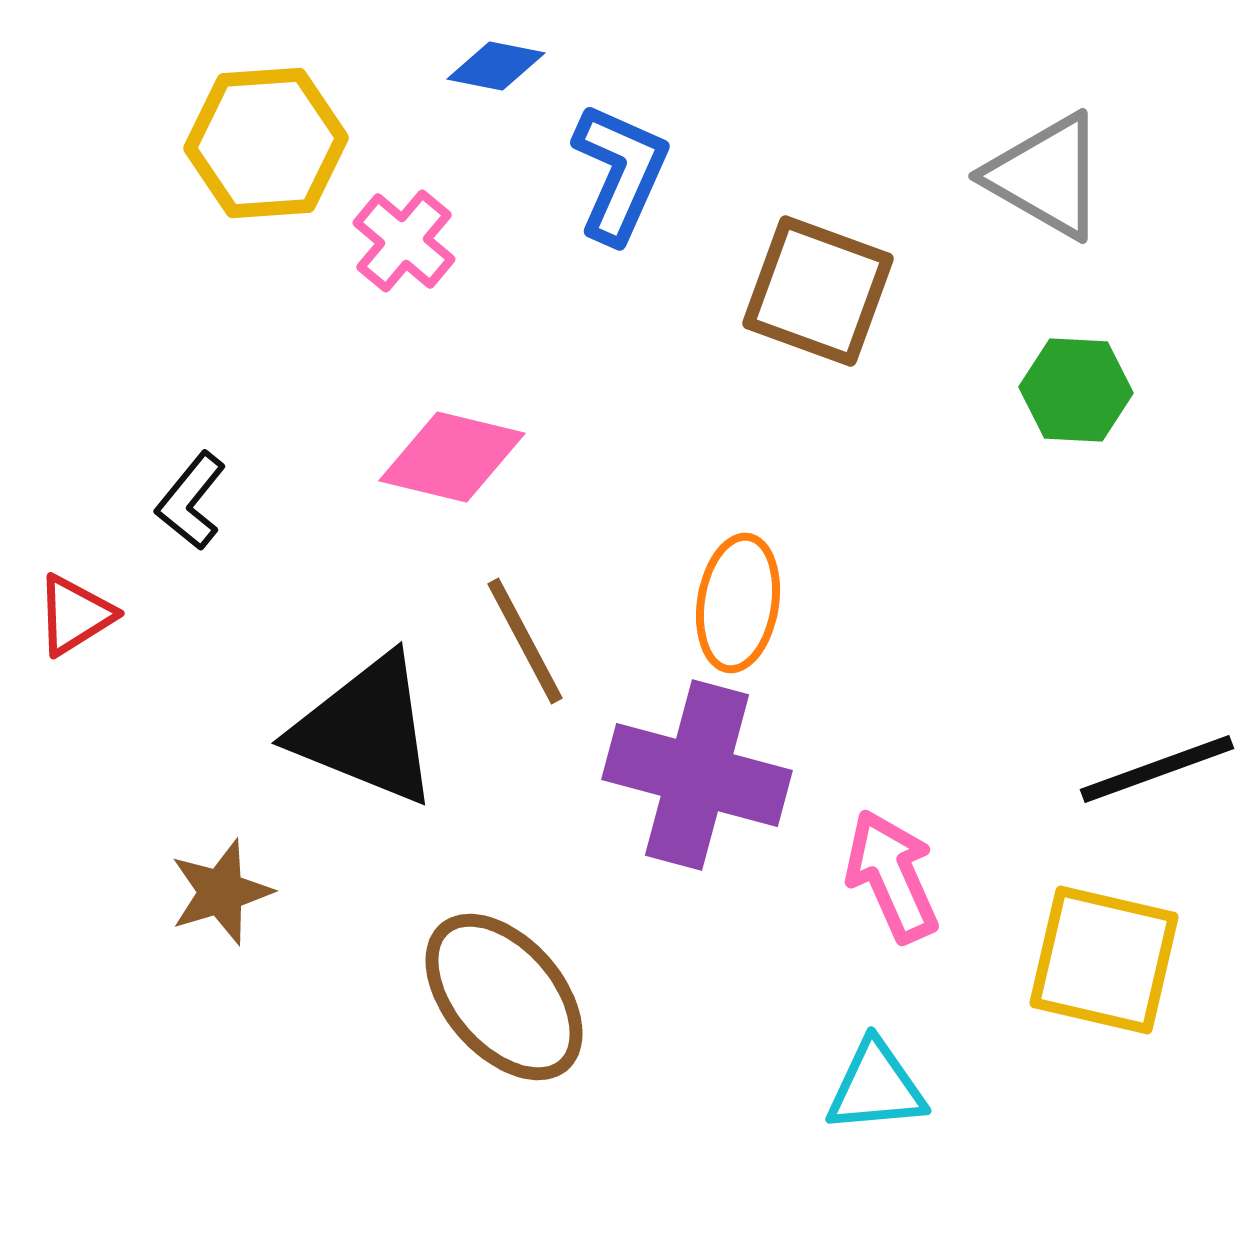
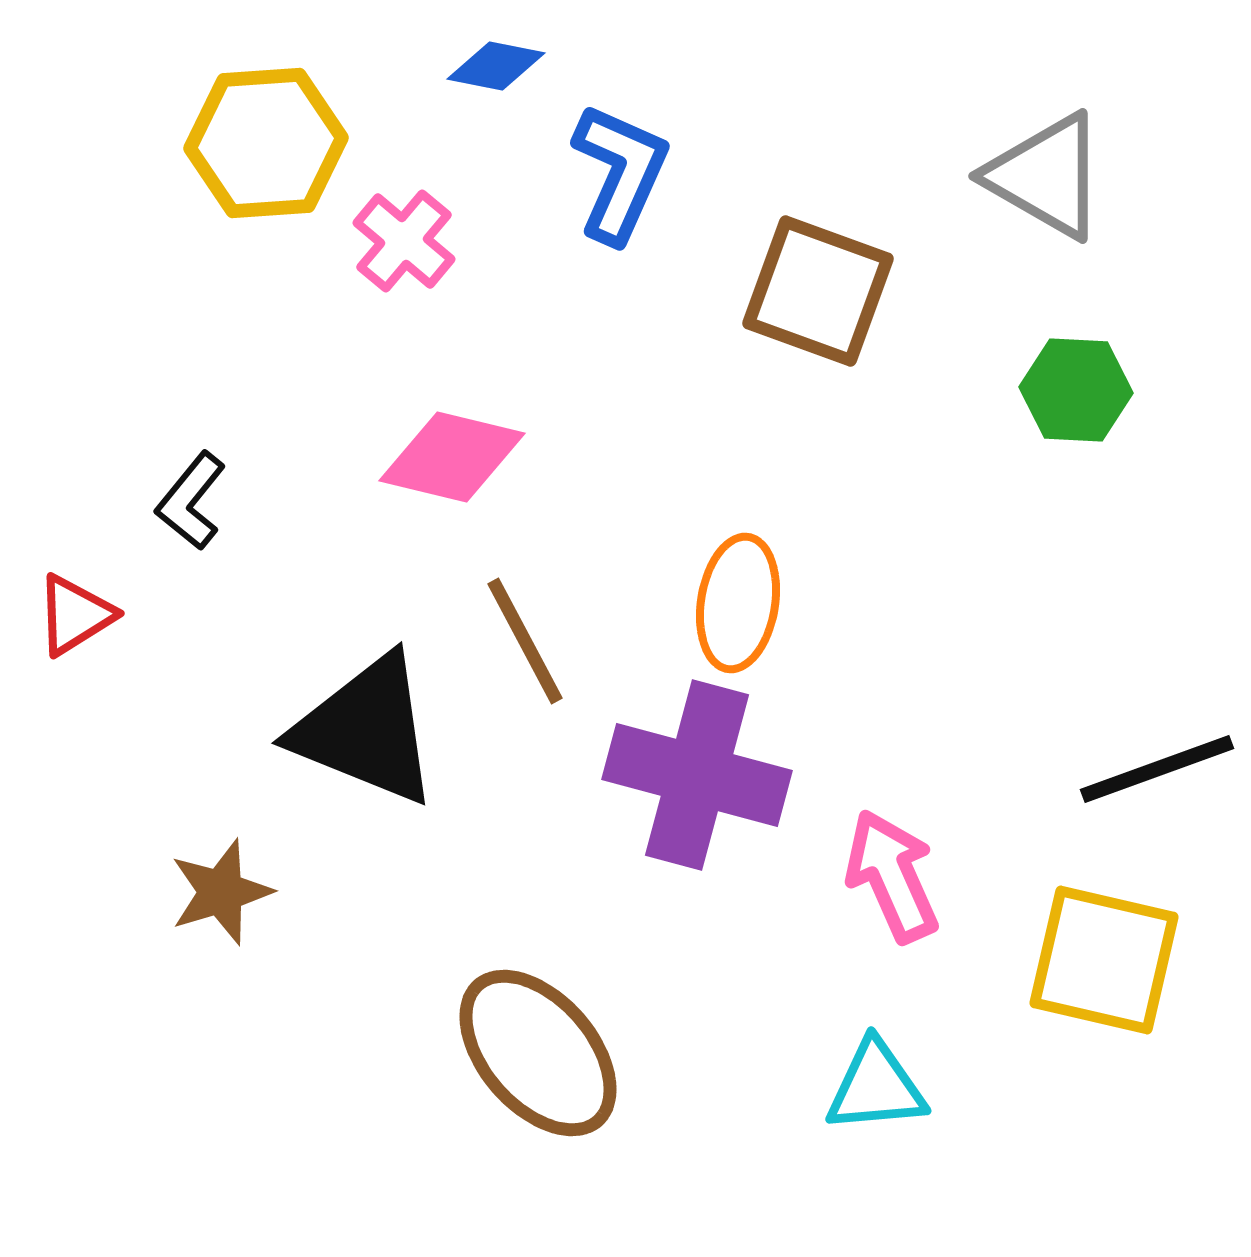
brown ellipse: moved 34 px right, 56 px down
